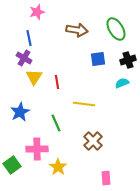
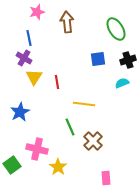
brown arrow: moved 10 px left, 8 px up; rotated 105 degrees counterclockwise
green line: moved 14 px right, 4 px down
pink cross: rotated 15 degrees clockwise
